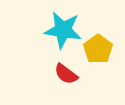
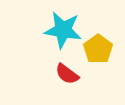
red semicircle: moved 1 px right
